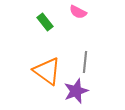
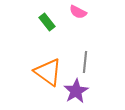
green rectangle: moved 2 px right
orange triangle: moved 1 px right, 1 px down
purple star: rotated 10 degrees counterclockwise
